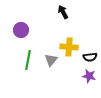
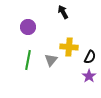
purple circle: moved 7 px right, 3 px up
black semicircle: rotated 56 degrees counterclockwise
purple star: rotated 24 degrees clockwise
